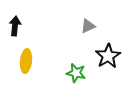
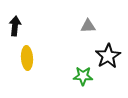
gray triangle: rotated 21 degrees clockwise
yellow ellipse: moved 1 px right, 3 px up; rotated 10 degrees counterclockwise
green star: moved 7 px right, 3 px down; rotated 12 degrees counterclockwise
